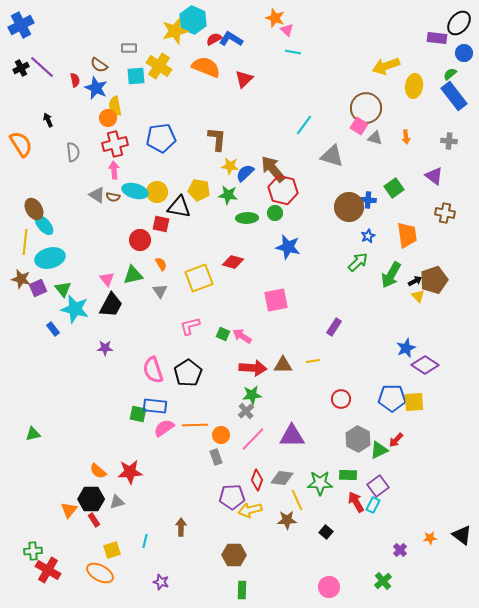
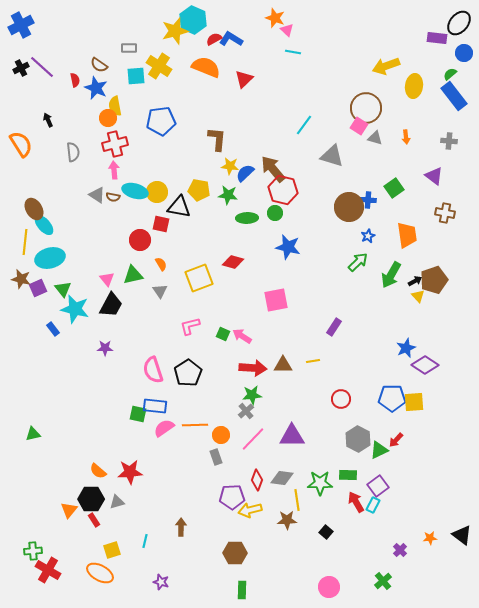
blue pentagon at (161, 138): moved 17 px up
yellow line at (297, 500): rotated 15 degrees clockwise
brown hexagon at (234, 555): moved 1 px right, 2 px up
